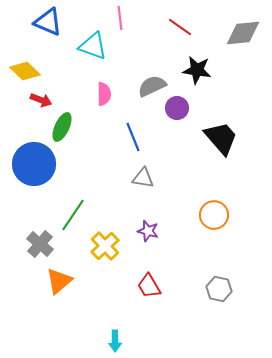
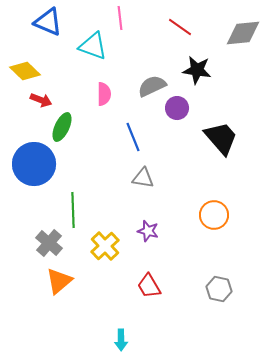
green line: moved 5 px up; rotated 36 degrees counterclockwise
gray cross: moved 9 px right, 1 px up
cyan arrow: moved 6 px right, 1 px up
